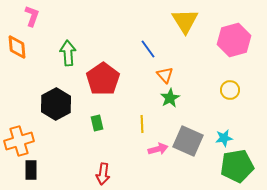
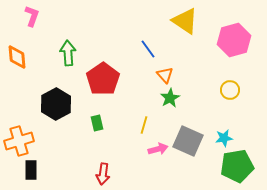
yellow triangle: rotated 24 degrees counterclockwise
orange diamond: moved 10 px down
yellow line: moved 2 px right, 1 px down; rotated 18 degrees clockwise
